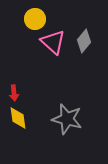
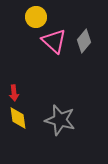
yellow circle: moved 1 px right, 2 px up
pink triangle: moved 1 px right, 1 px up
gray star: moved 7 px left, 1 px down
